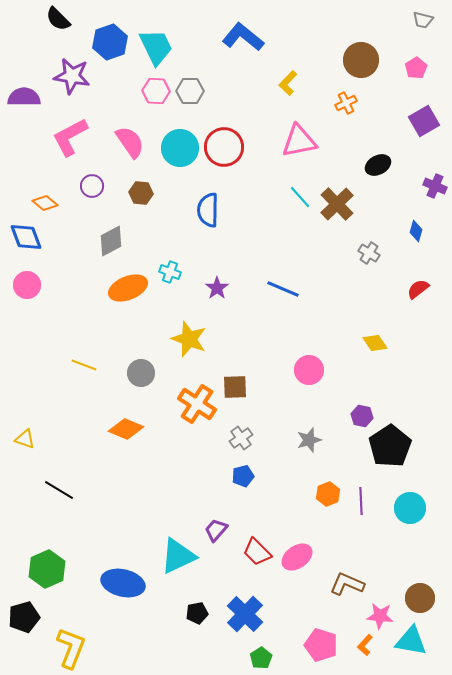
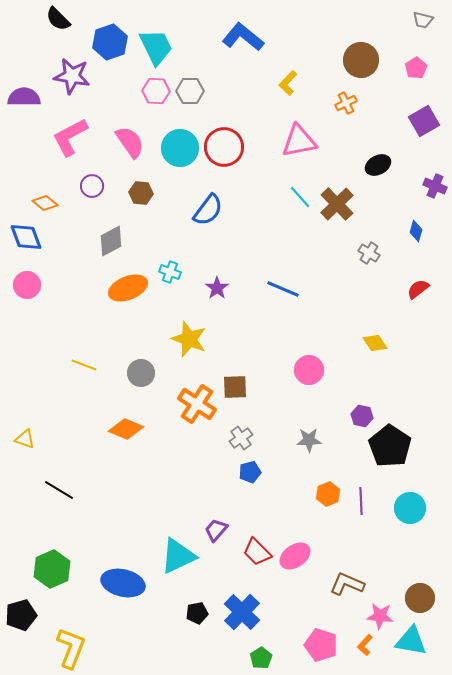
blue semicircle at (208, 210): rotated 144 degrees counterclockwise
gray star at (309, 440): rotated 15 degrees clockwise
black pentagon at (390, 446): rotated 6 degrees counterclockwise
blue pentagon at (243, 476): moved 7 px right, 4 px up
pink ellipse at (297, 557): moved 2 px left, 1 px up
green hexagon at (47, 569): moved 5 px right
blue cross at (245, 614): moved 3 px left, 2 px up
black pentagon at (24, 617): moved 3 px left, 2 px up
